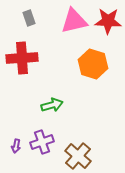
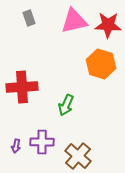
red star: moved 4 px down
red cross: moved 29 px down
orange hexagon: moved 8 px right
green arrow: moved 14 px right; rotated 130 degrees clockwise
purple cross: rotated 20 degrees clockwise
